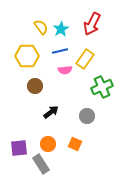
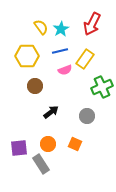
pink semicircle: rotated 16 degrees counterclockwise
